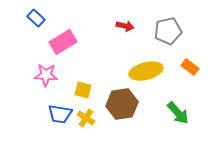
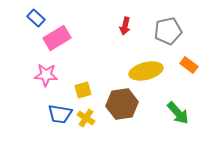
red arrow: rotated 90 degrees clockwise
pink rectangle: moved 6 px left, 4 px up
orange rectangle: moved 1 px left, 2 px up
yellow square: rotated 30 degrees counterclockwise
